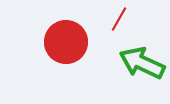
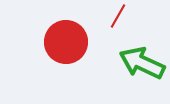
red line: moved 1 px left, 3 px up
